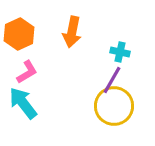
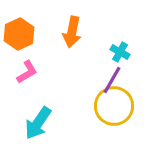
cyan cross: rotated 18 degrees clockwise
cyan arrow: moved 15 px right, 20 px down; rotated 108 degrees counterclockwise
